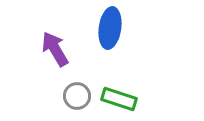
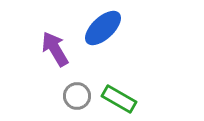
blue ellipse: moved 7 px left; rotated 39 degrees clockwise
green rectangle: rotated 12 degrees clockwise
